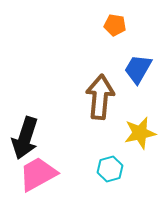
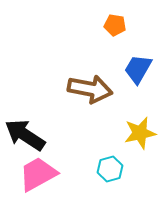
brown arrow: moved 10 px left, 8 px up; rotated 96 degrees clockwise
black arrow: moved 3 px up; rotated 105 degrees clockwise
